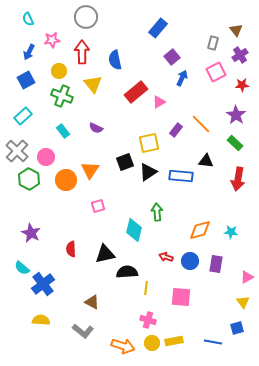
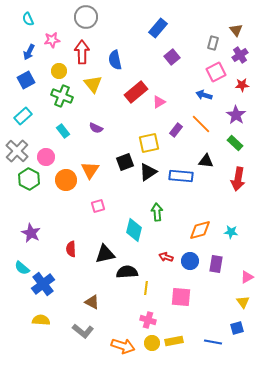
blue arrow at (182, 78): moved 22 px right, 17 px down; rotated 98 degrees counterclockwise
